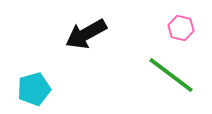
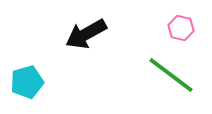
cyan pentagon: moved 7 px left, 7 px up
